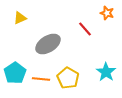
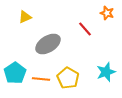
yellow triangle: moved 5 px right, 1 px up
cyan star: rotated 18 degrees clockwise
